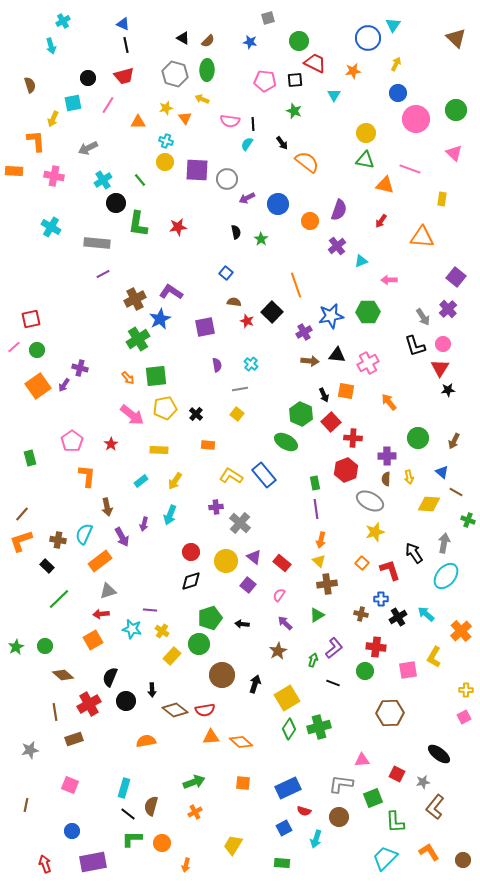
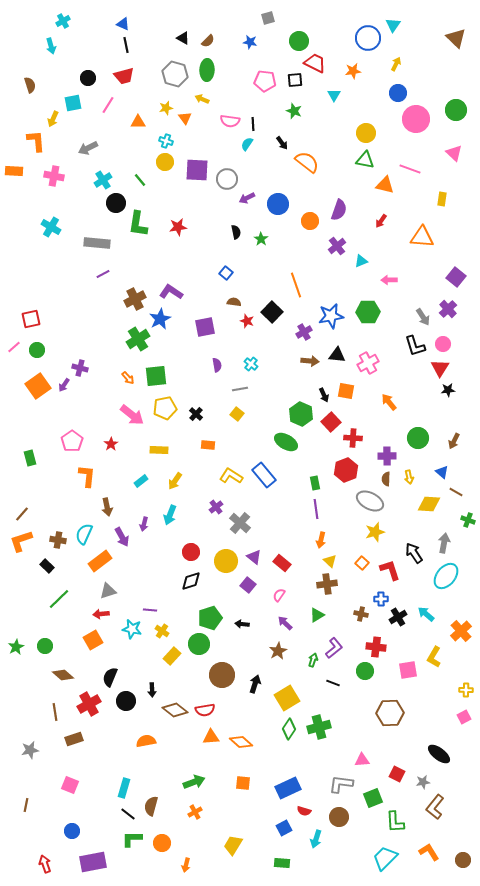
purple cross at (216, 507): rotated 32 degrees counterclockwise
yellow triangle at (319, 561): moved 11 px right
